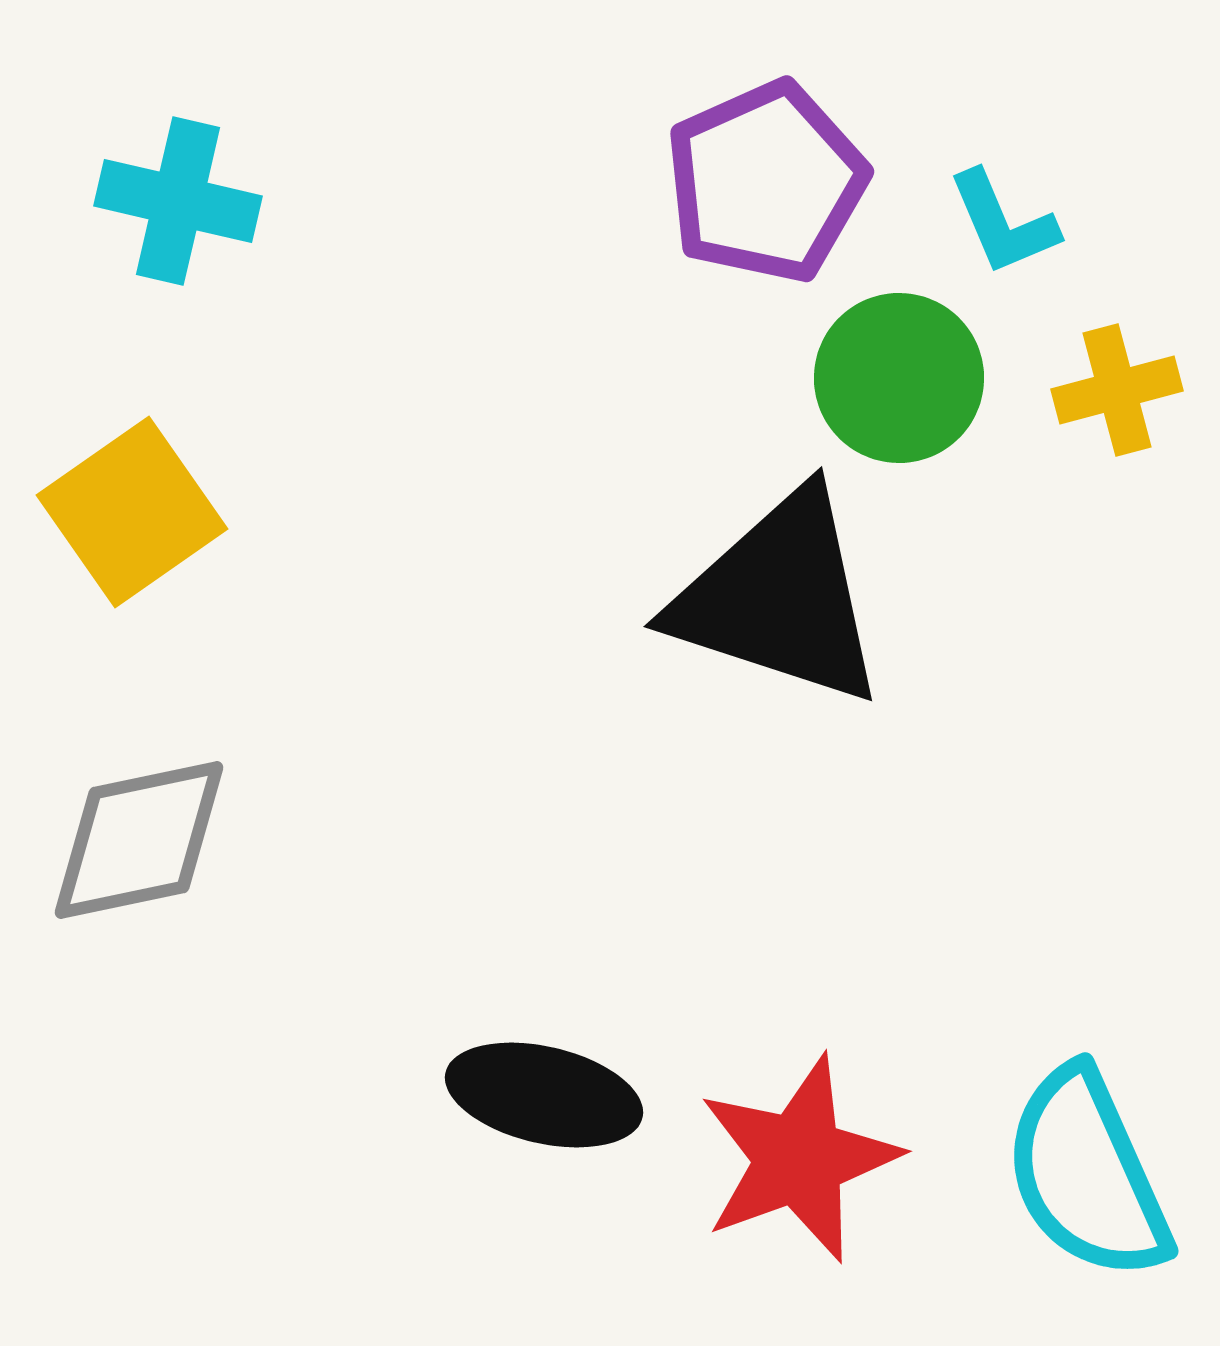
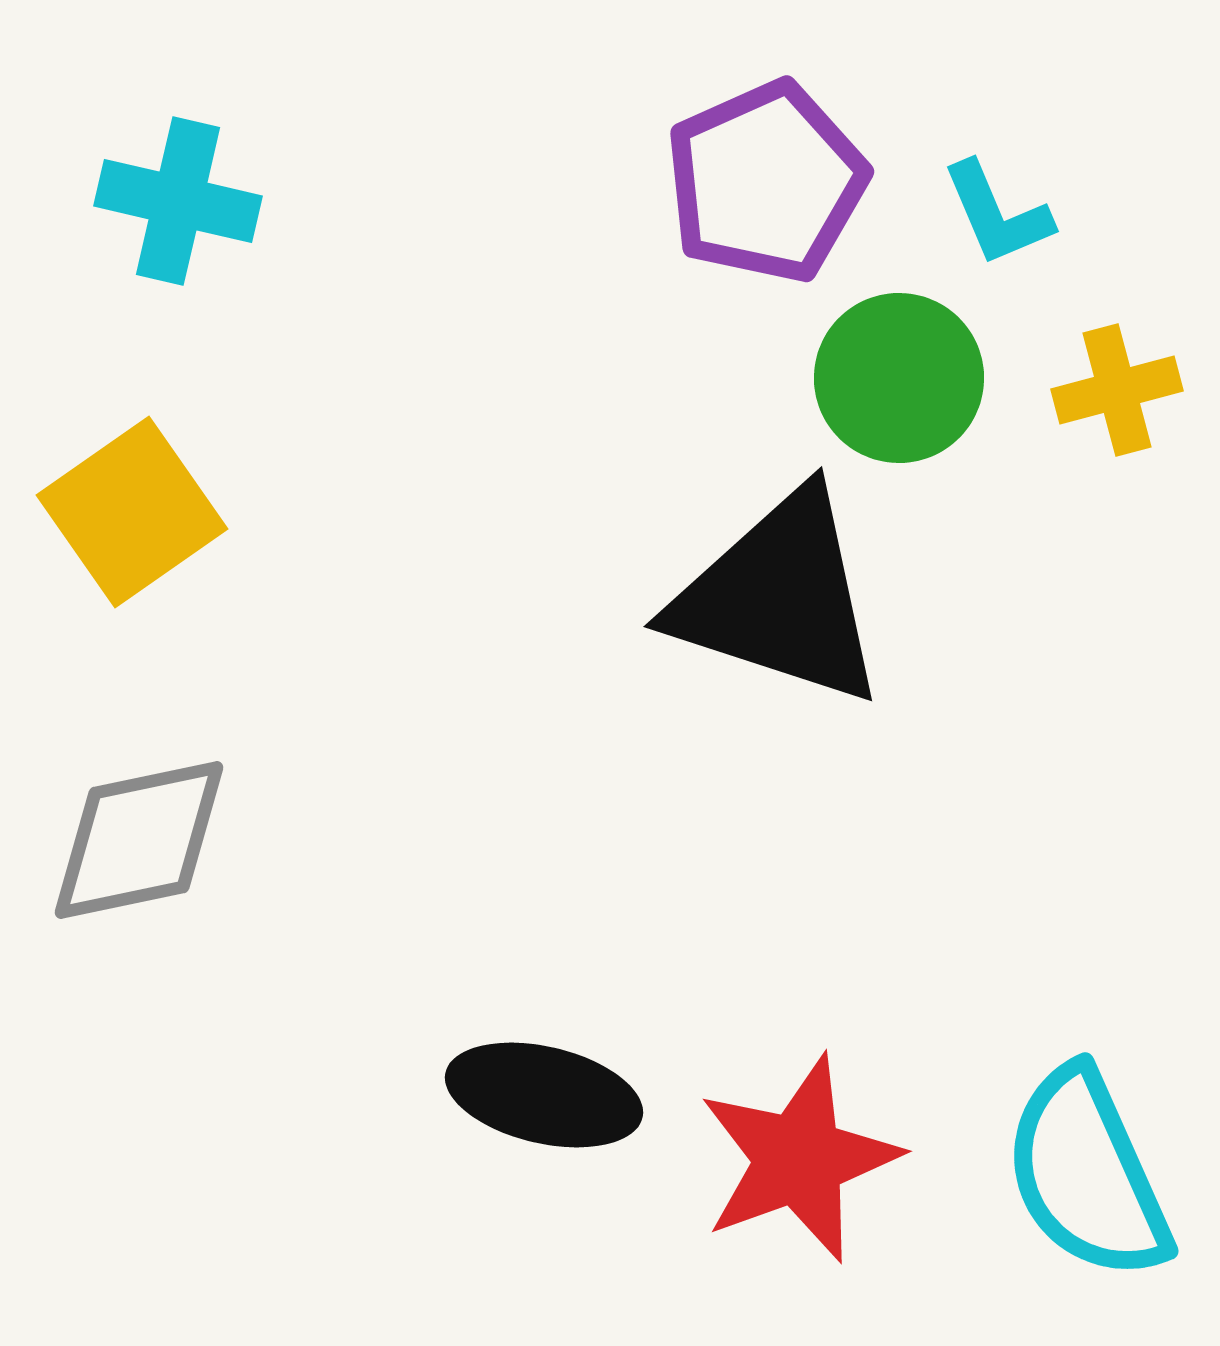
cyan L-shape: moved 6 px left, 9 px up
